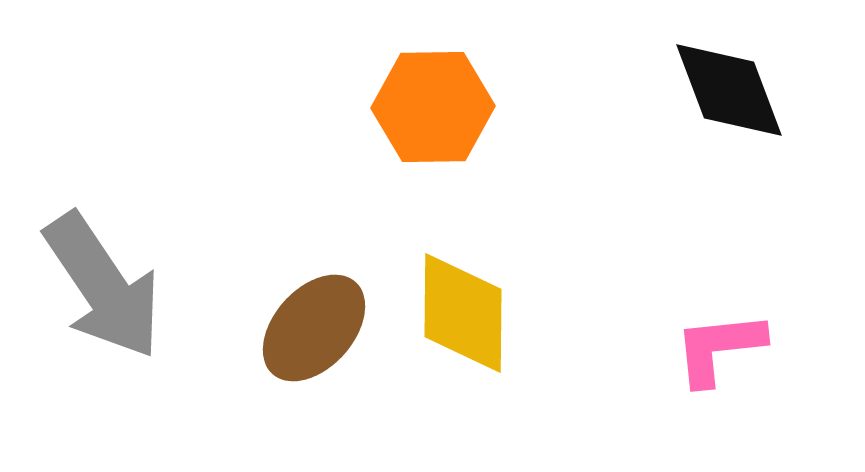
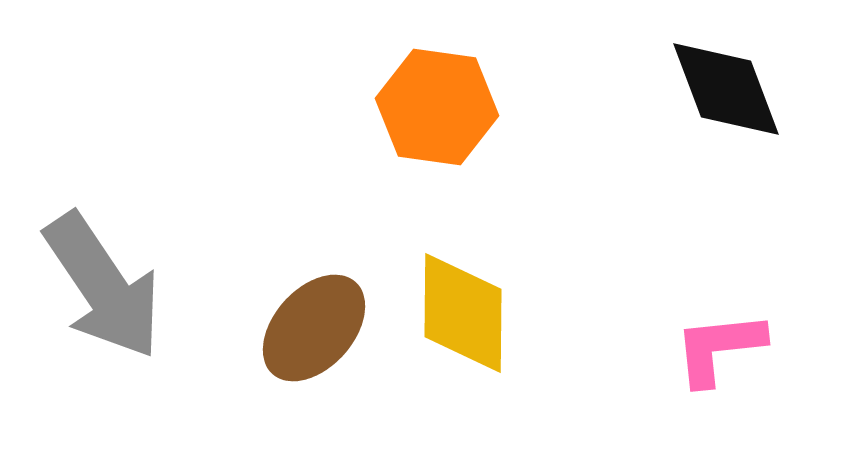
black diamond: moved 3 px left, 1 px up
orange hexagon: moved 4 px right; rotated 9 degrees clockwise
